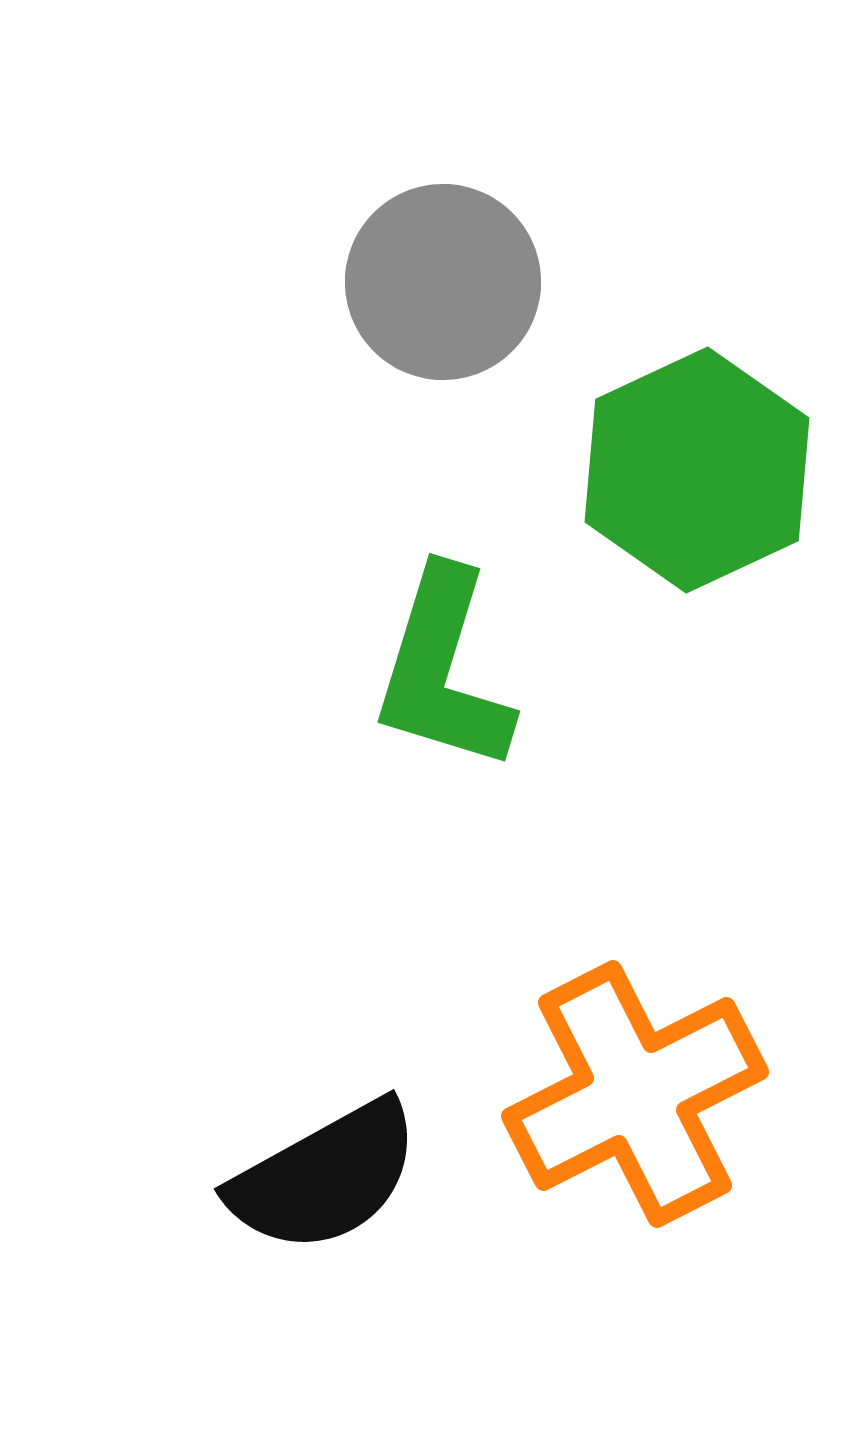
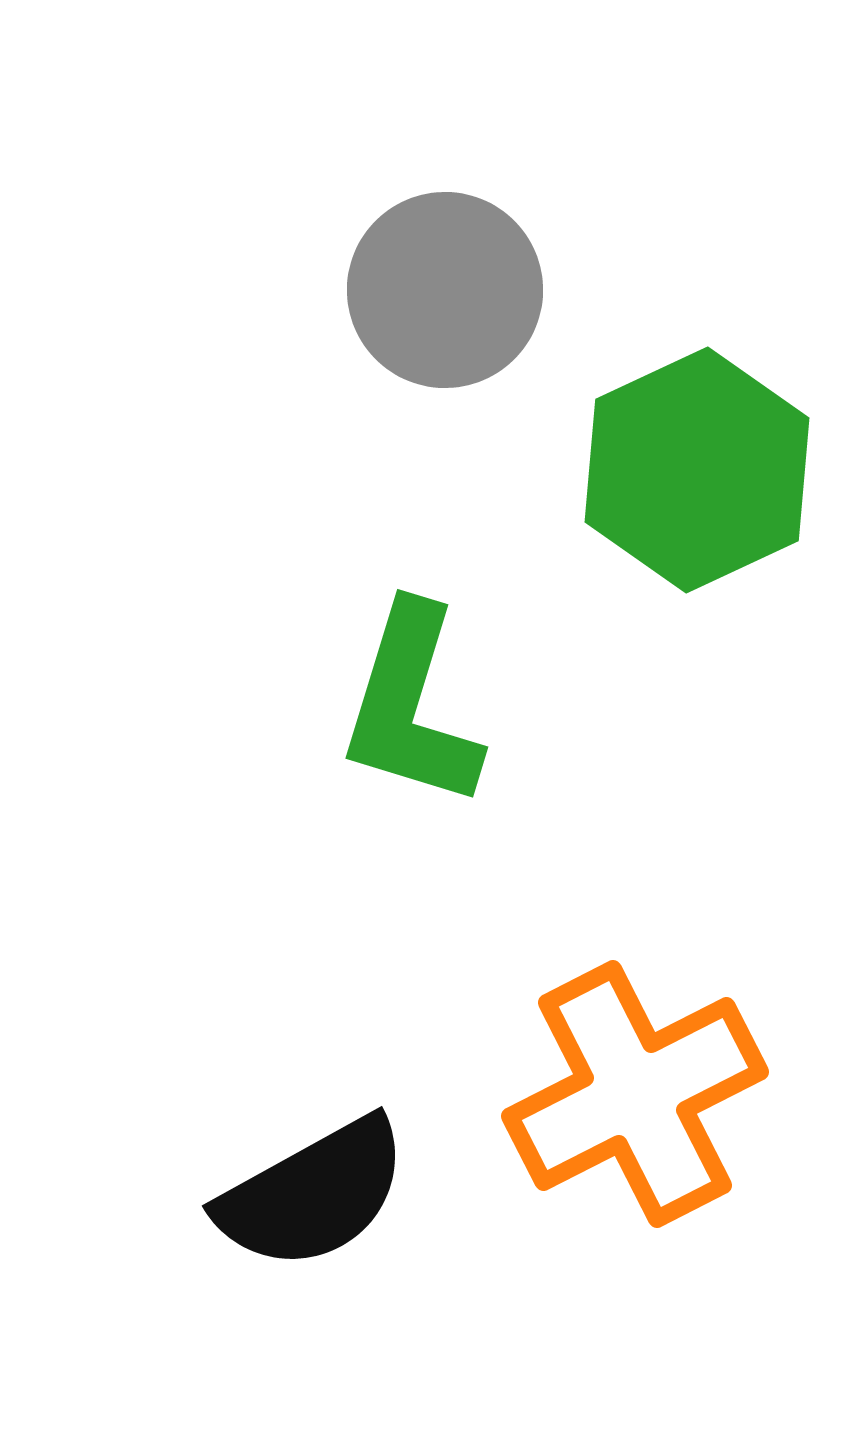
gray circle: moved 2 px right, 8 px down
green L-shape: moved 32 px left, 36 px down
black semicircle: moved 12 px left, 17 px down
